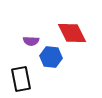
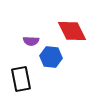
red diamond: moved 2 px up
